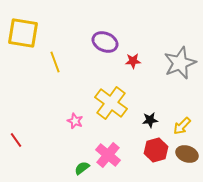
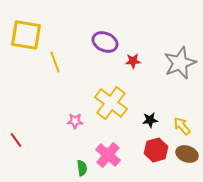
yellow square: moved 3 px right, 2 px down
pink star: rotated 21 degrees counterclockwise
yellow arrow: rotated 96 degrees clockwise
green semicircle: rotated 119 degrees clockwise
